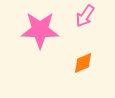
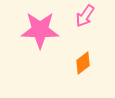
orange diamond: rotated 15 degrees counterclockwise
